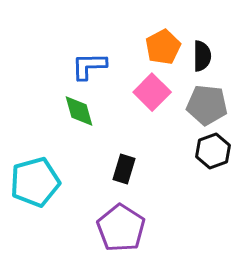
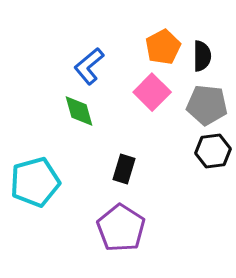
blue L-shape: rotated 39 degrees counterclockwise
black hexagon: rotated 12 degrees clockwise
